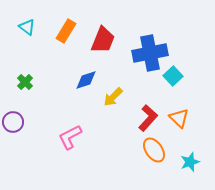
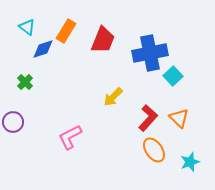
blue diamond: moved 43 px left, 31 px up
